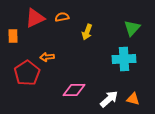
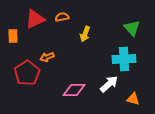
red triangle: moved 1 px down
green triangle: rotated 24 degrees counterclockwise
yellow arrow: moved 2 px left, 2 px down
orange arrow: rotated 16 degrees counterclockwise
white arrow: moved 15 px up
